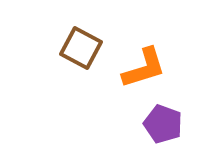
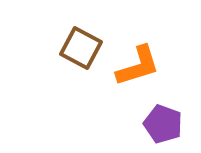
orange L-shape: moved 6 px left, 2 px up
